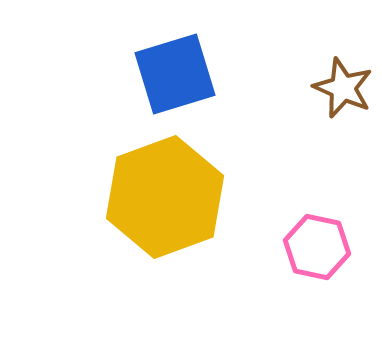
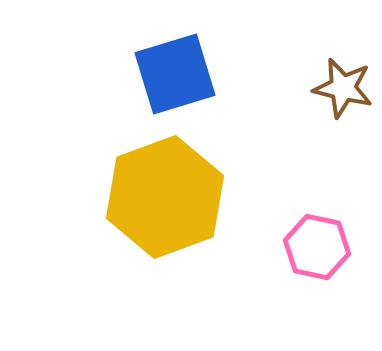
brown star: rotated 10 degrees counterclockwise
